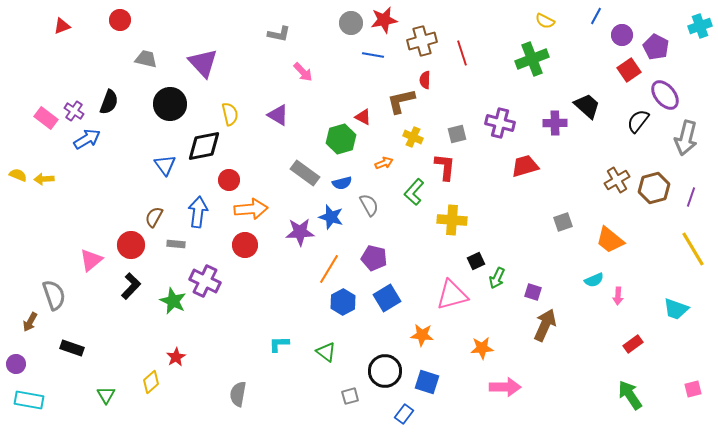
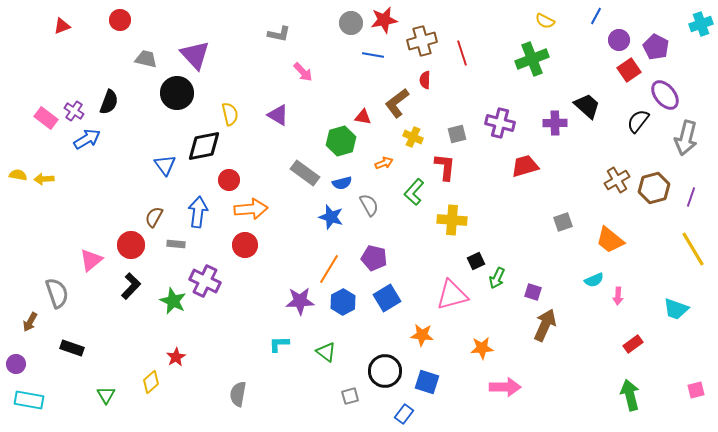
cyan cross at (700, 26): moved 1 px right, 2 px up
purple circle at (622, 35): moved 3 px left, 5 px down
purple triangle at (203, 63): moved 8 px left, 8 px up
brown L-shape at (401, 101): moved 4 px left, 2 px down; rotated 24 degrees counterclockwise
black circle at (170, 104): moved 7 px right, 11 px up
red triangle at (363, 117): rotated 18 degrees counterclockwise
green hexagon at (341, 139): moved 2 px down
yellow semicircle at (18, 175): rotated 12 degrees counterclockwise
purple star at (300, 232): moved 69 px down
gray semicircle at (54, 295): moved 3 px right, 2 px up
pink square at (693, 389): moved 3 px right, 1 px down
green arrow at (630, 395): rotated 20 degrees clockwise
